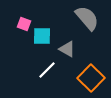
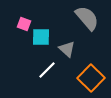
cyan square: moved 1 px left, 1 px down
gray triangle: rotated 12 degrees clockwise
